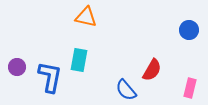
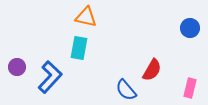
blue circle: moved 1 px right, 2 px up
cyan rectangle: moved 12 px up
blue L-shape: rotated 32 degrees clockwise
